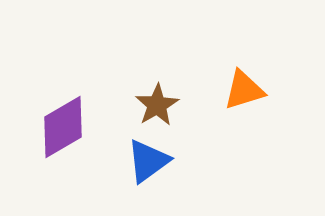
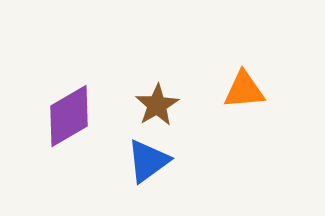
orange triangle: rotated 12 degrees clockwise
purple diamond: moved 6 px right, 11 px up
